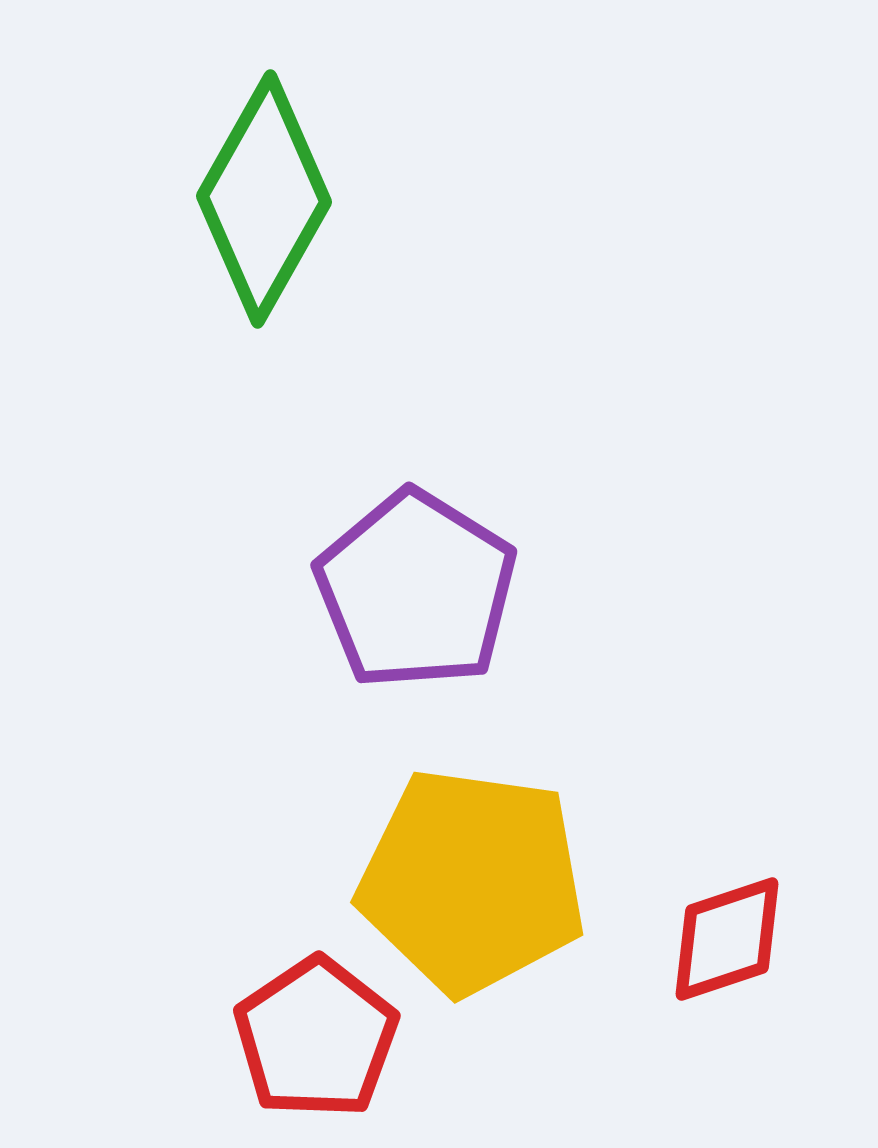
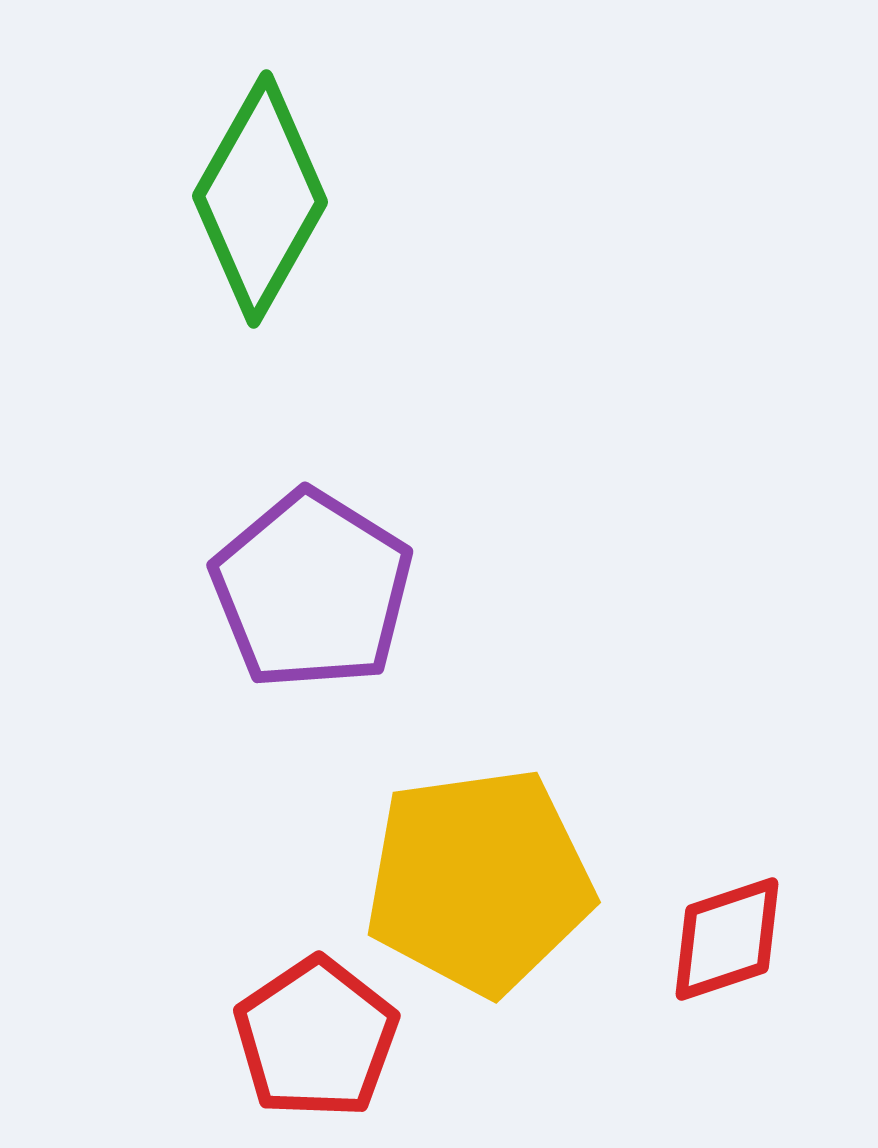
green diamond: moved 4 px left
purple pentagon: moved 104 px left
yellow pentagon: moved 7 px right; rotated 16 degrees counterclockwise
